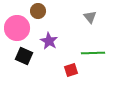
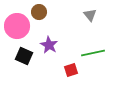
brown circle: moved 1 px right, 1 px down
gray triangle: moved 2 px up
pink circle: moved 2 px up
purple star: moved 4 px down
green line: rotated 10 degrees counterclockwise
